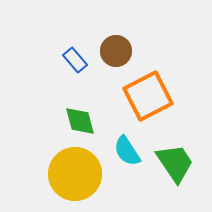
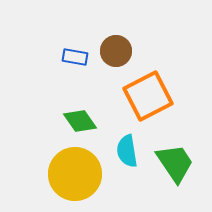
blue rectangle: moved 3 px up; rotated 40 degrees counterclockwise
green diamond: rotated 20 degrees counterclockwise
cyan semicircle: rotated 24 degrees clockwise
